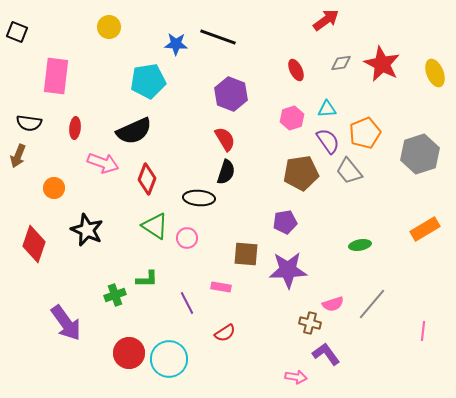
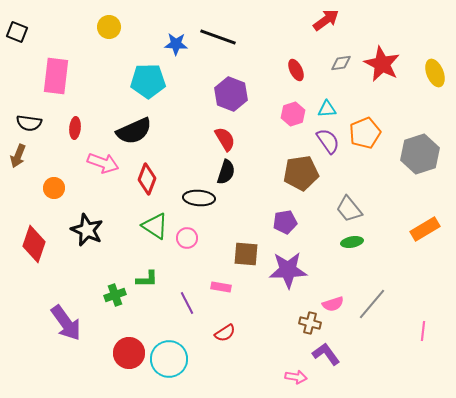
cyan pentagon at (148, 81): rotated 8 degrees clockwise
pink hexagon at (292, 118): moved 1 px right, 4 px up
gray trapezoid at (349, 171): moved 38 px down
green ellipse at (360, 245): moved 8 px left, 3 px up
